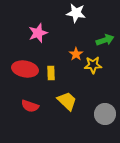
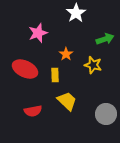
white star: rotated 30 degrees clockwise
green arrow: moved 1 px up
orange star: moved 10 px left
yellow star: rotated 18 degrees clockwise
red ellipse: rotated 15 degrees clockwise
yellow rectangle: moved 4 px right, 2 px down
red semicircle: moved 3 px right, 5 px down; rotated 30 degrees counterclockwise
gray circle: moved 1 px right
